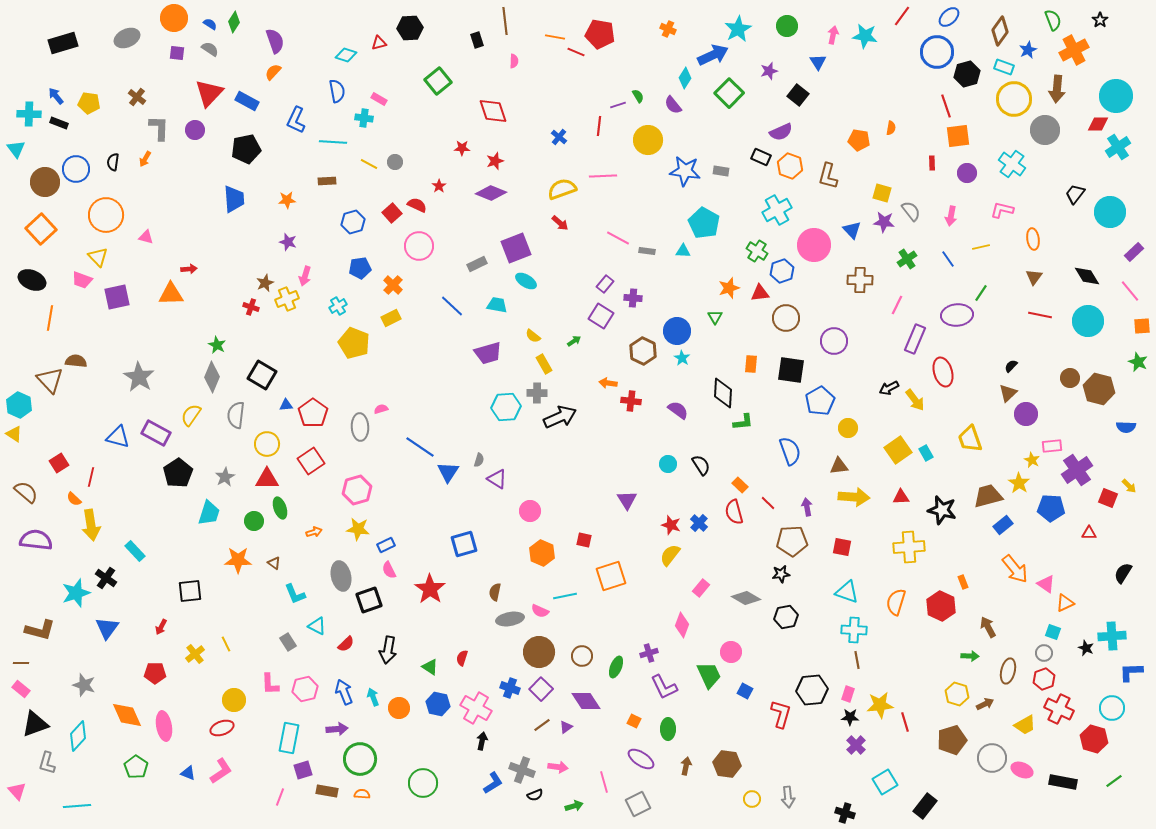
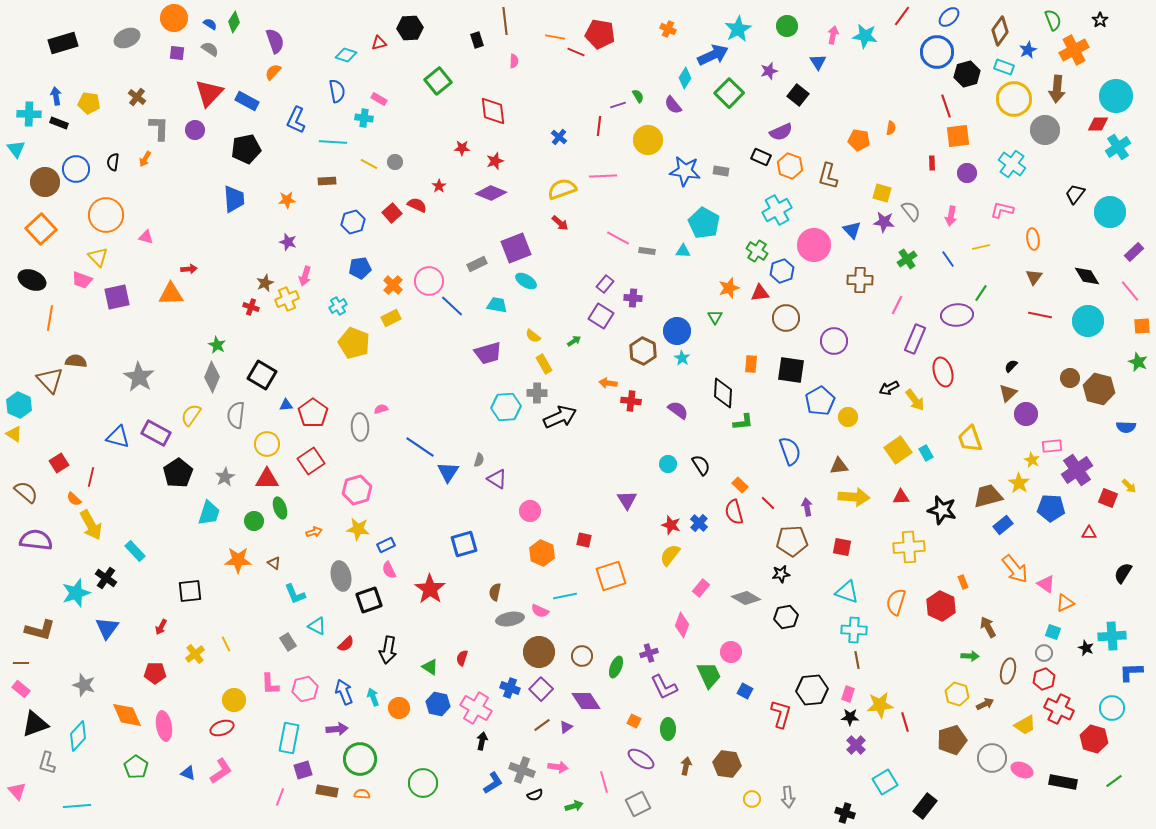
blue arrow at (56, 96): rotated 30 degrees clockwise
red diamond at (493, 111): rotated 12 degrees clockwise
pink circle at (419, 246): moved 10 px right, 35 px down
yellow circle at (848, 428): moved 11 px up
yellow arrow at (91, 525): rotated 20 degrees counterclockwise
